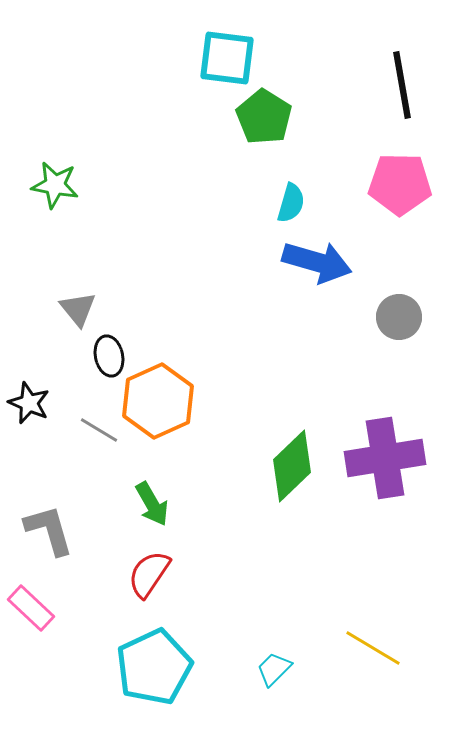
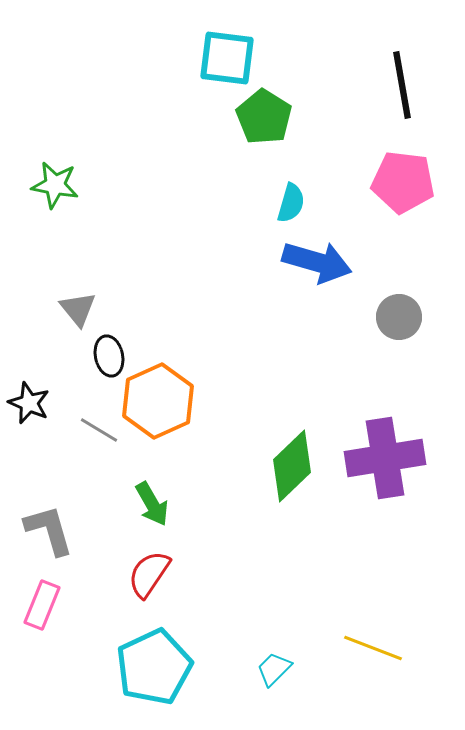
pink pentagon: moved 3 px right, 2 px up; rotated 6 degrees clockwise
pink rectangle: moved 11 px right, 3 px up; rotated 69 degrees clockwise
yellow line: rotated 10 degrees counterclockwise
